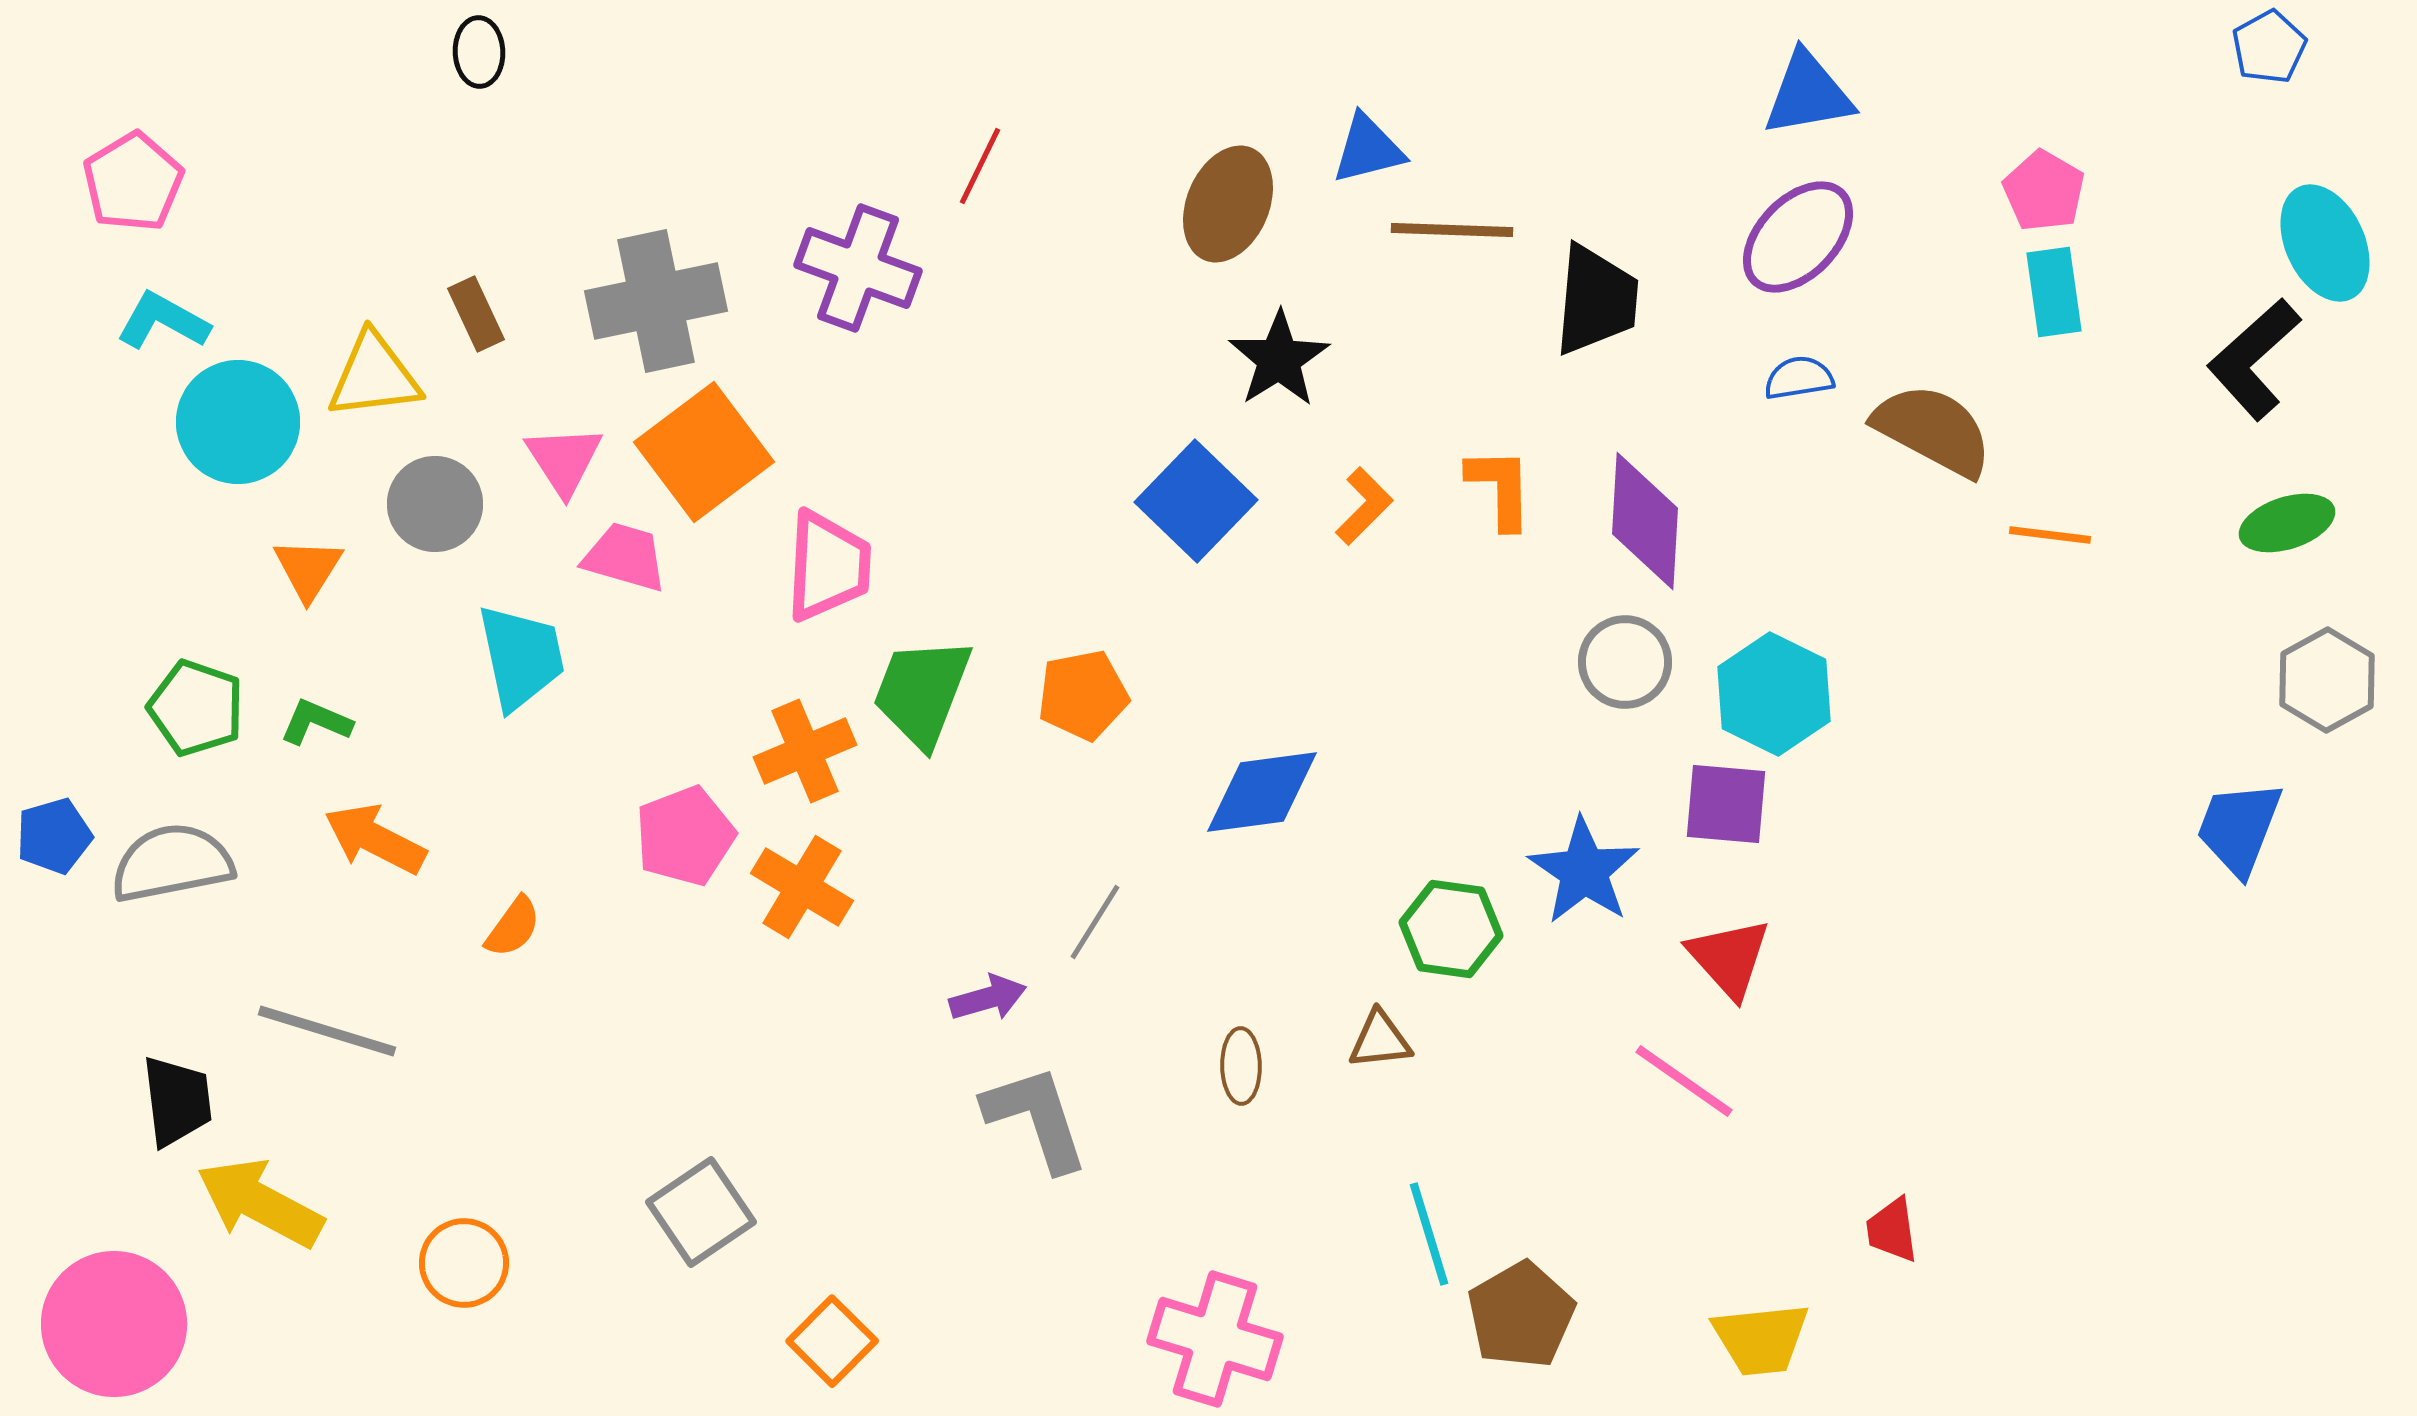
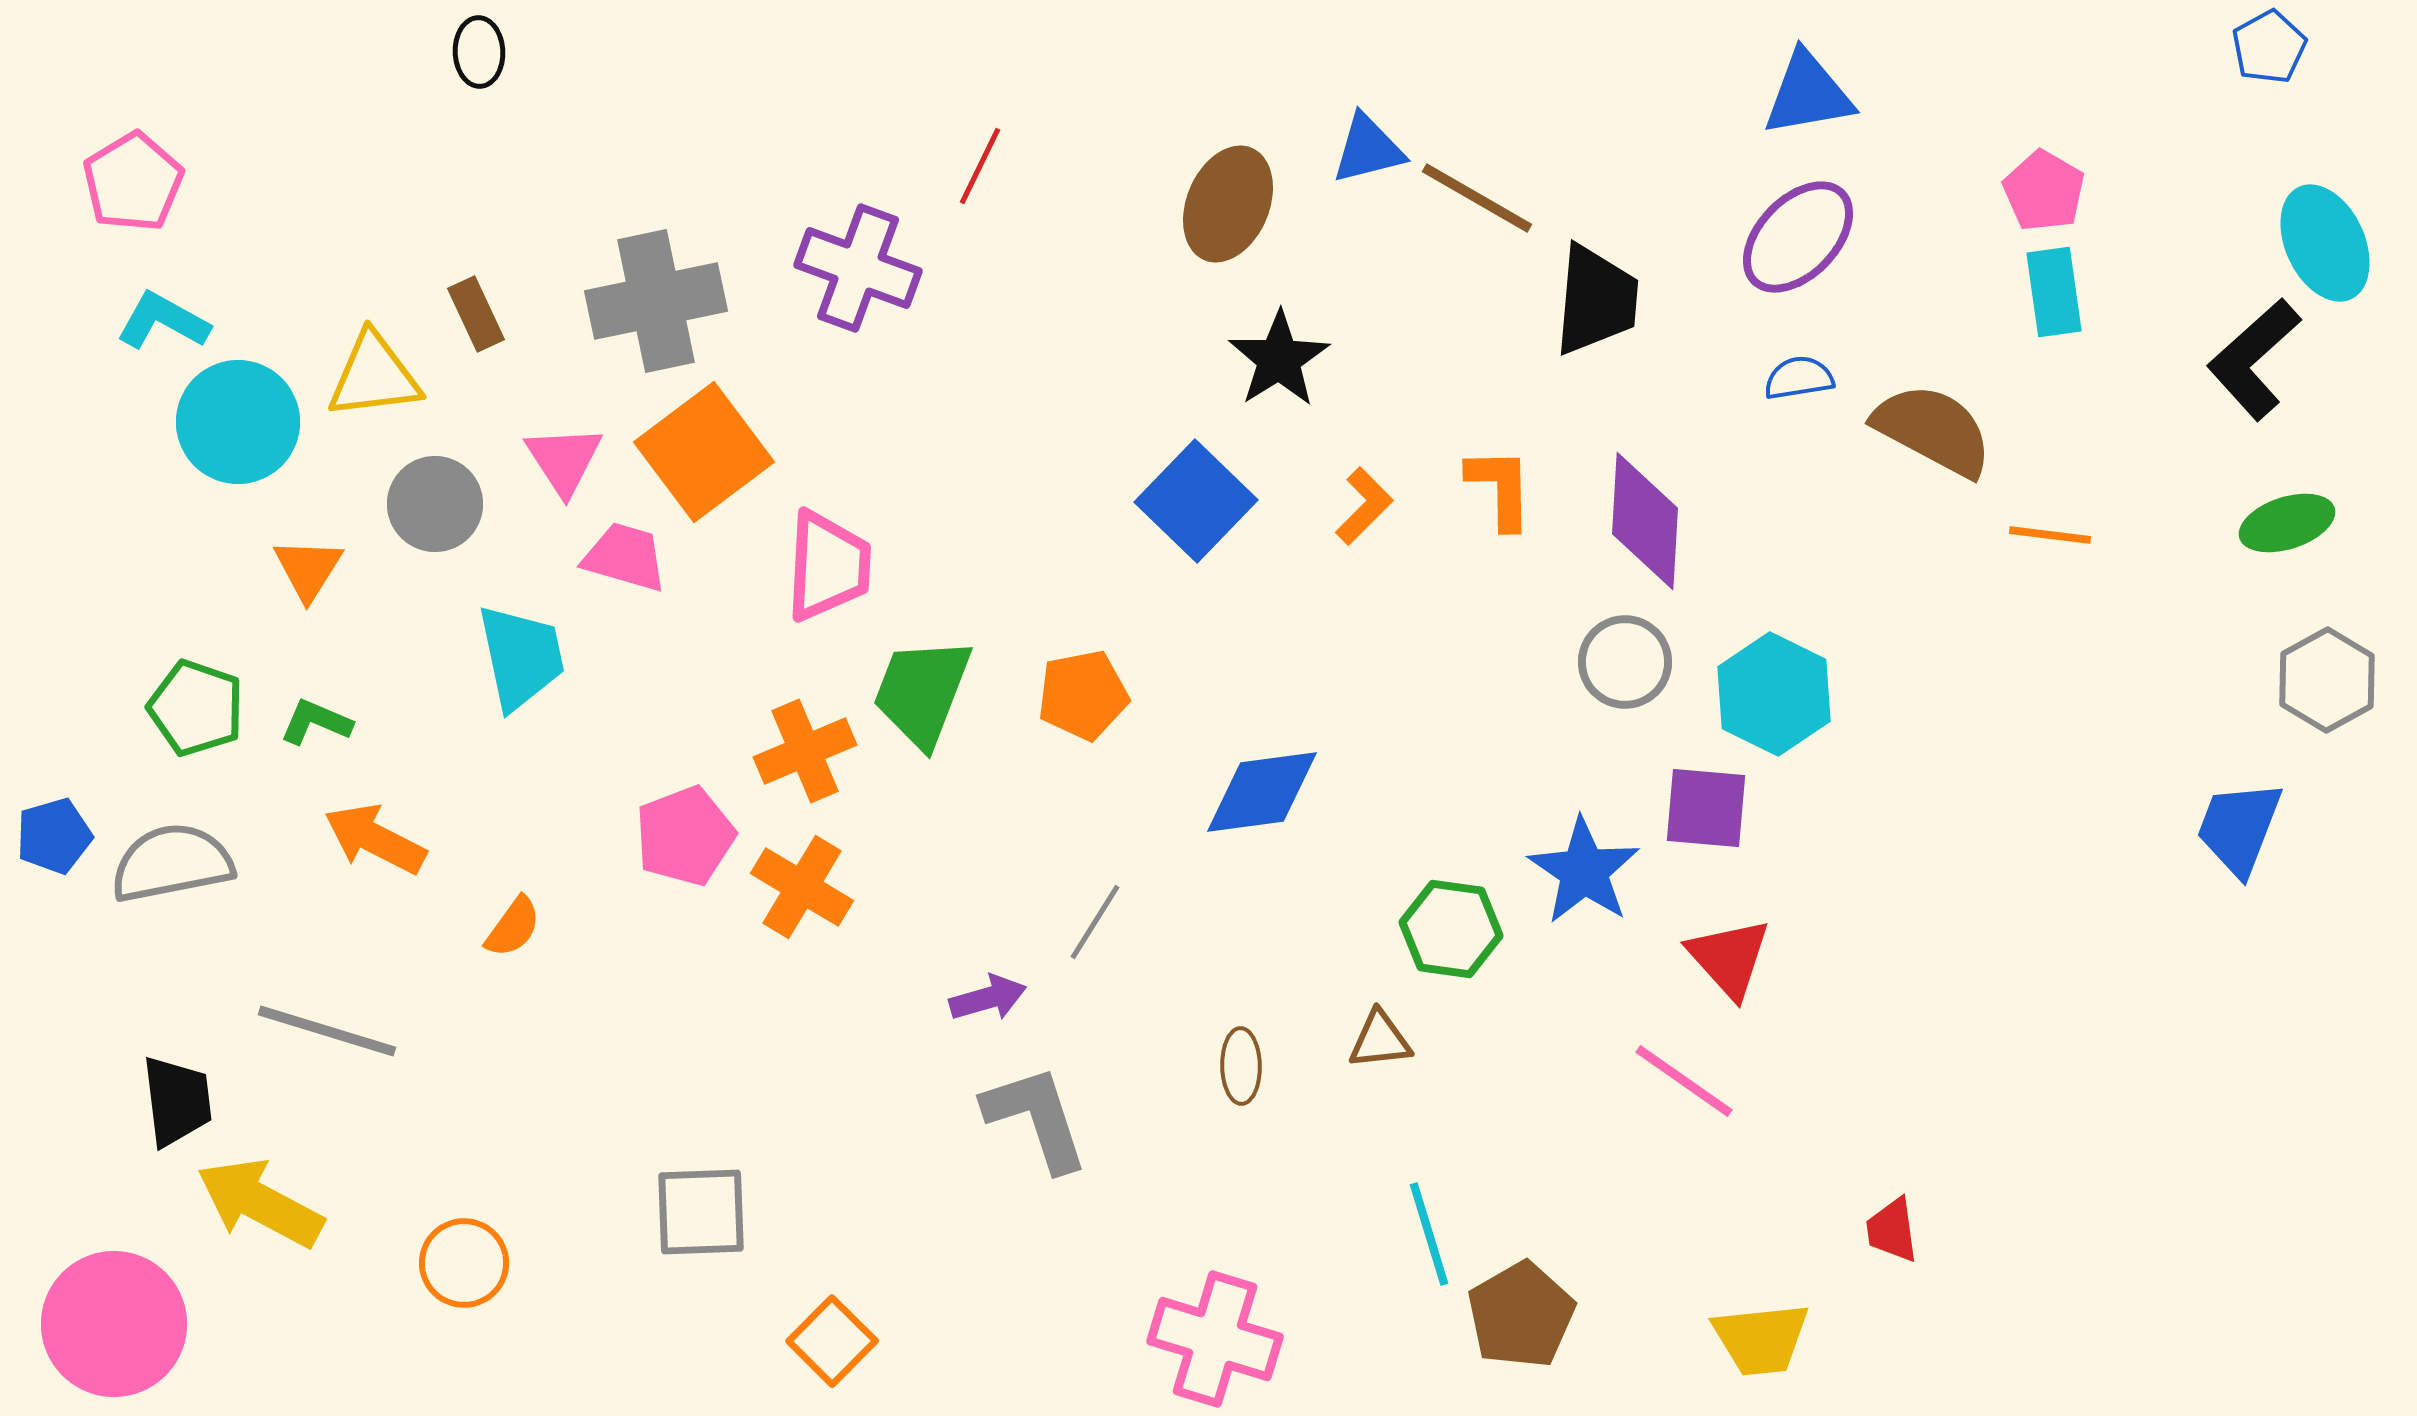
brown line at (1452, 230): moved 25 px right, 32 px up; rotated 28 degrees clockwise
purple square at (1726, 804): moved 20 px left, 4 px down
gray square at (701, 1212): rotated 32 degrees clockwise
